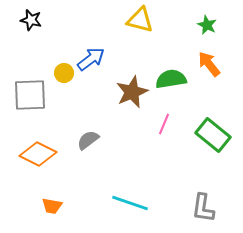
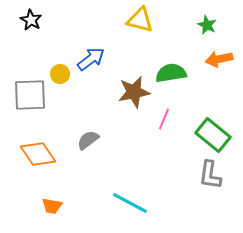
black star: rotated 15 degrees clockwise
orange arrow: moved 10 px right, 5 px up; rotated 64 degrees counterclockwise
yellow circle: moved 4 px left, 1 px down
green semicircle: moved 6 px up
brown star: moved 2 px right; rotated 12 degrees clockwise
pink line: moved 5 px up
orange diamond: rotated 30 degrees clockwise
cyan line: rotated 9 degrees clockwise
gray L-shape: moved 7 px right, 33 px up
